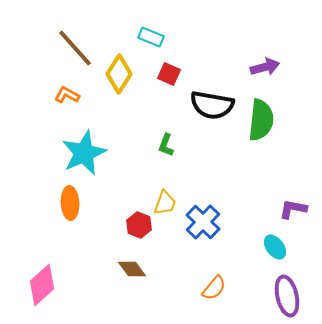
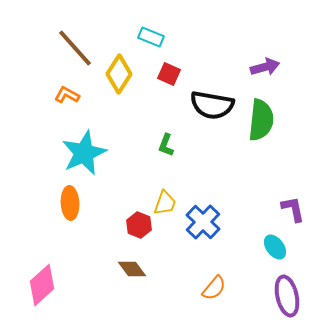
purple L-shape: rotated 68 degrees clockwise
